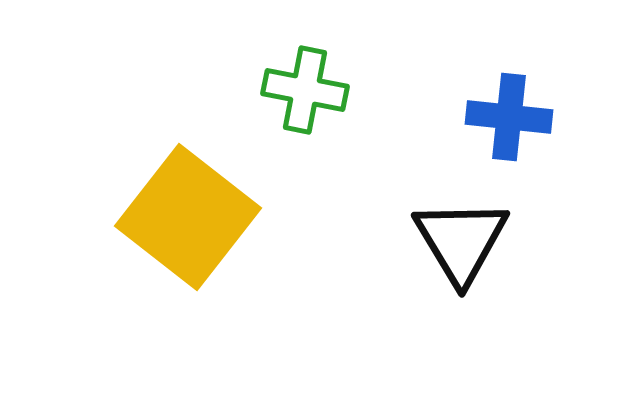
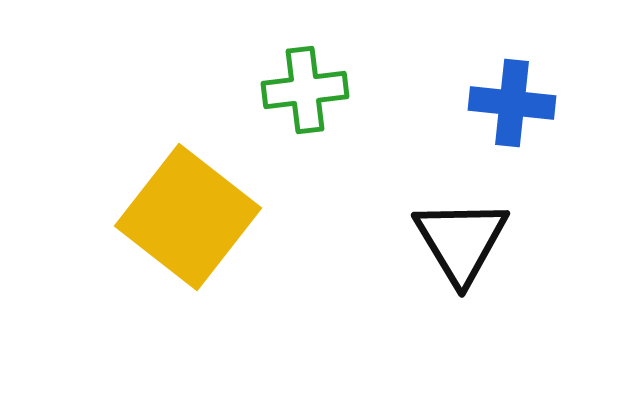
green cross: rotated 18 degrees counterclockwise
blue cross: moved 3 px right, 14 px up
